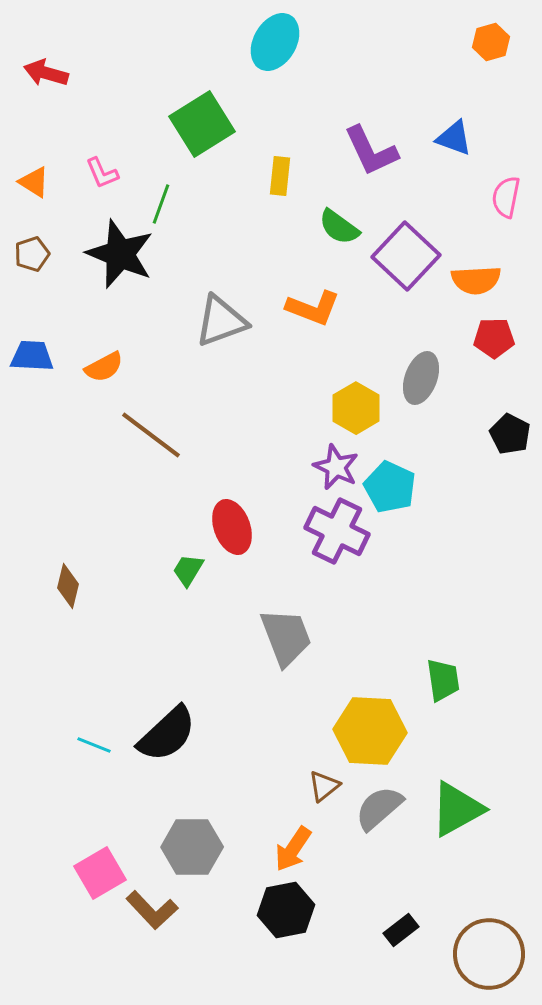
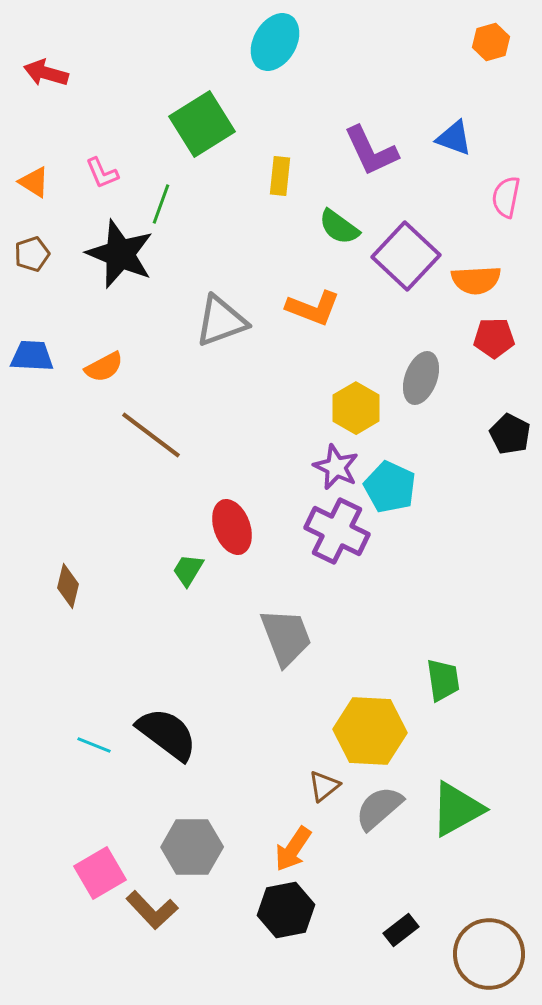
black semicircle at (167, 734): rotated 100 degrees counterclockwise
